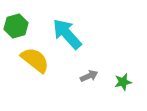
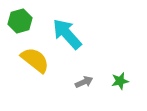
green hexagon: moved 4 px right, 5 px up
gray arrow: moved 5 px left, 6 px down
green star: moved 3 px left, 1 px up
